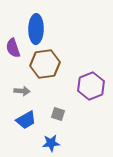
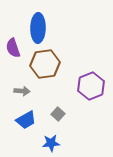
blue ellipse: moved 2 px right, 1 px up
gray square: rotated 24 degrees clockwise
